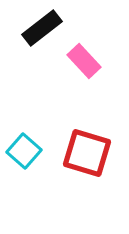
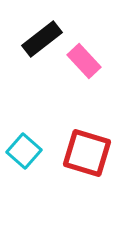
black rectangle: moved 11 px down
